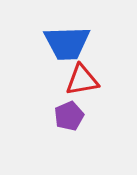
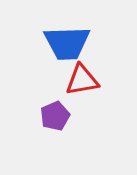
purple pentagon: moved 14 px left
